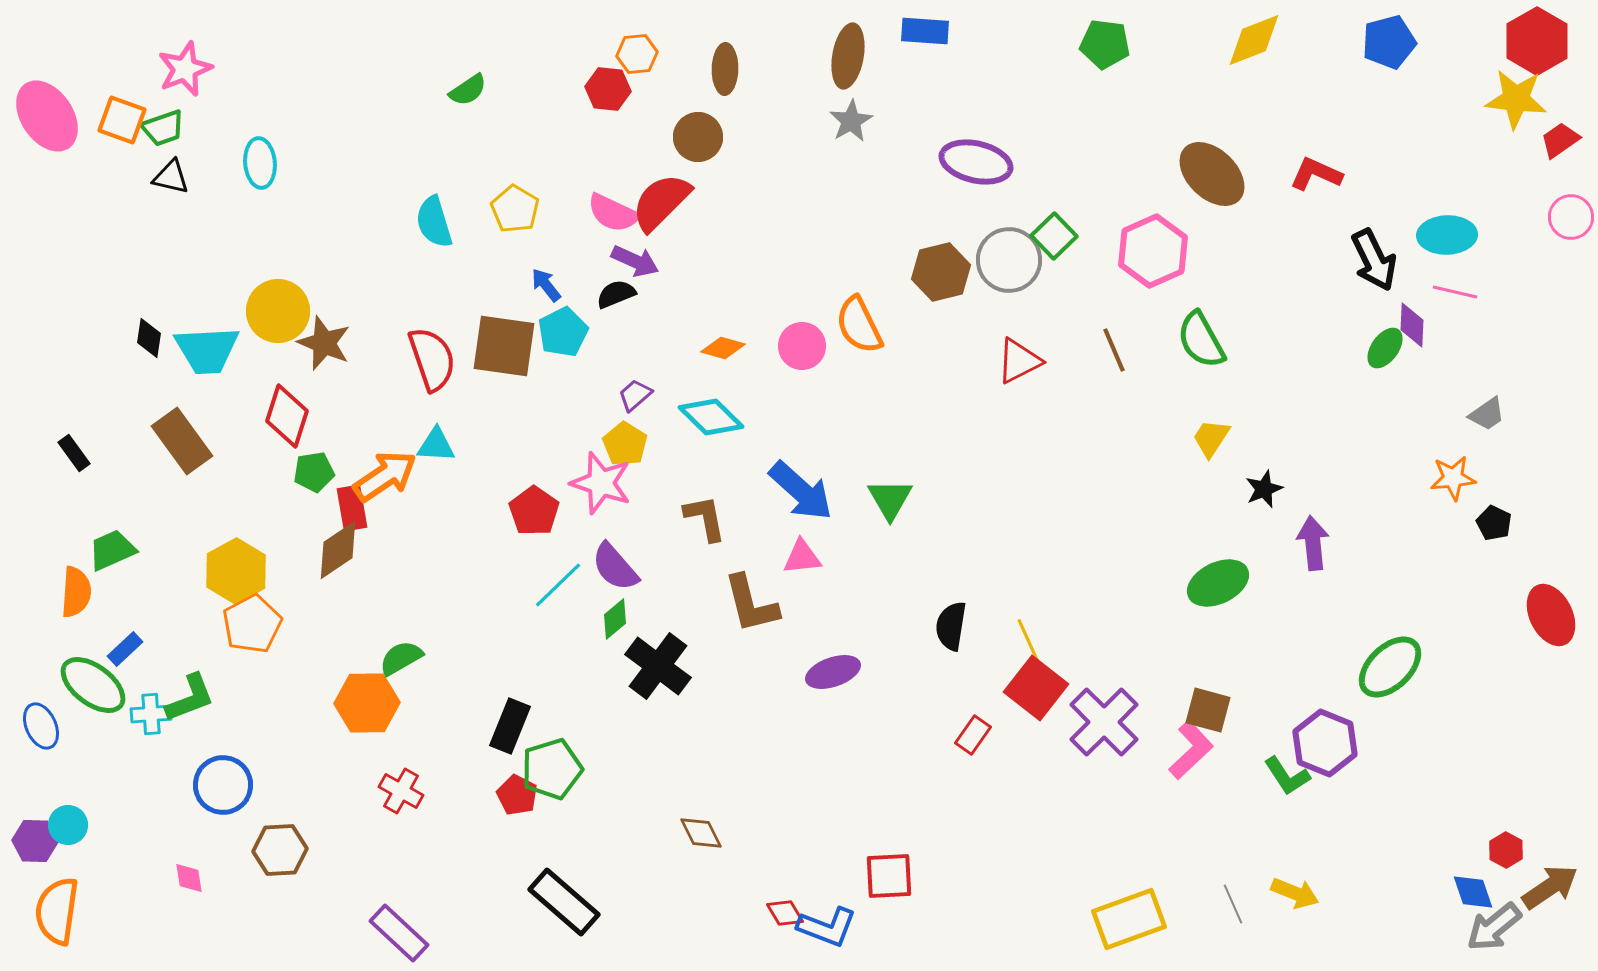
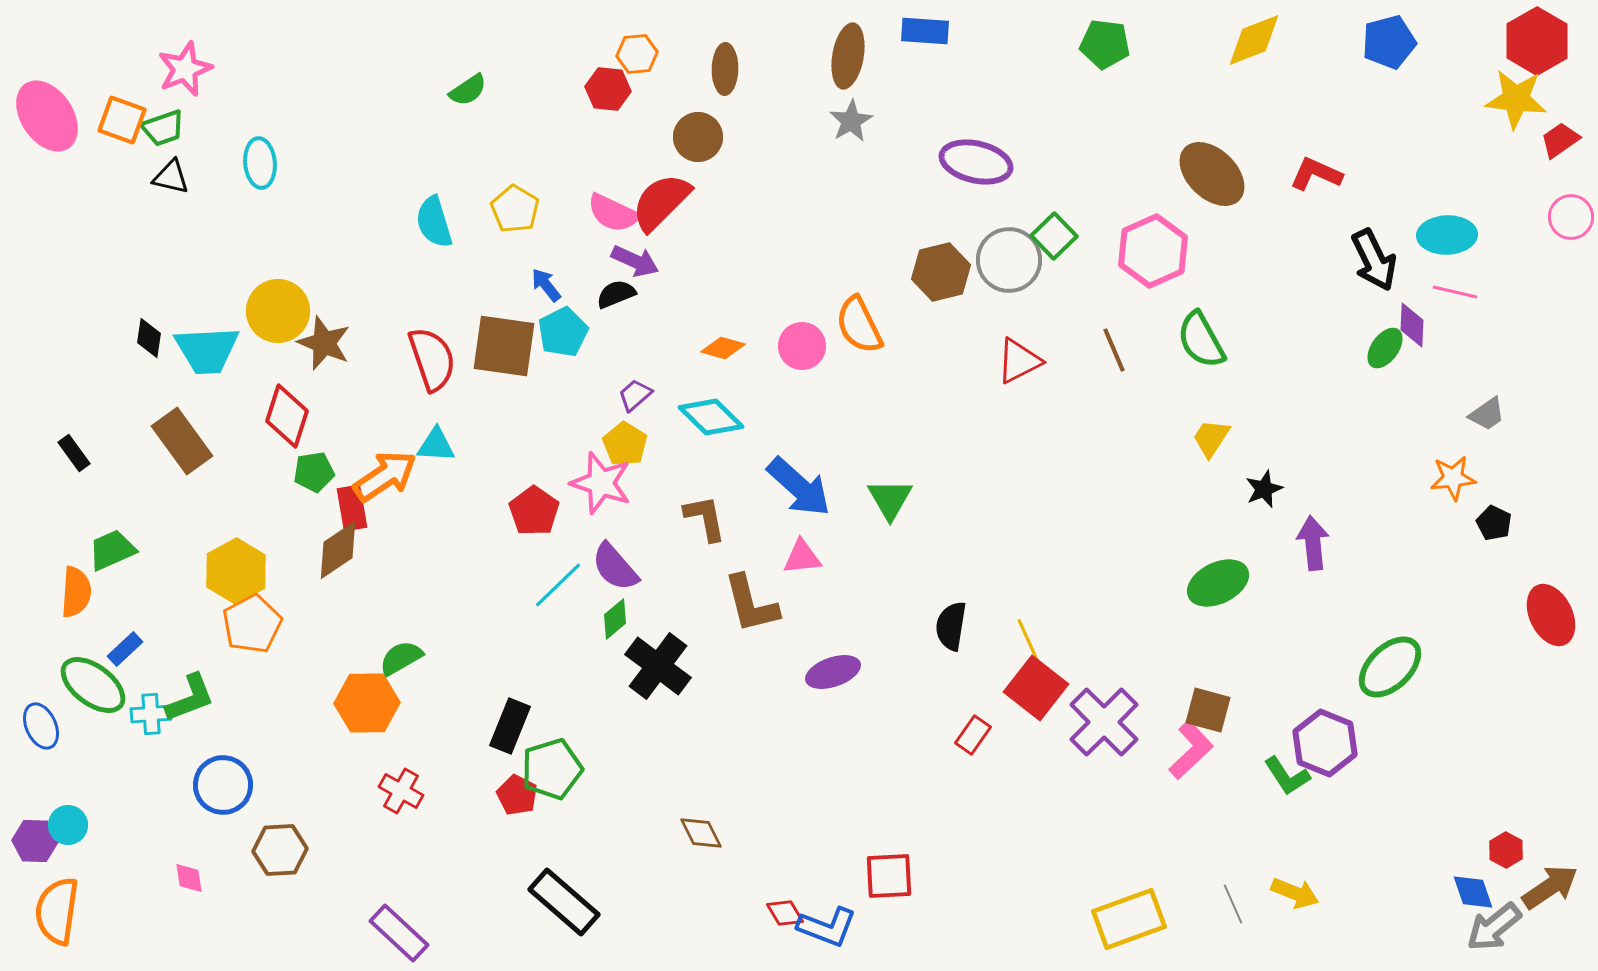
blue arrow at (801, 491): moved 2 px left, 4 px up
